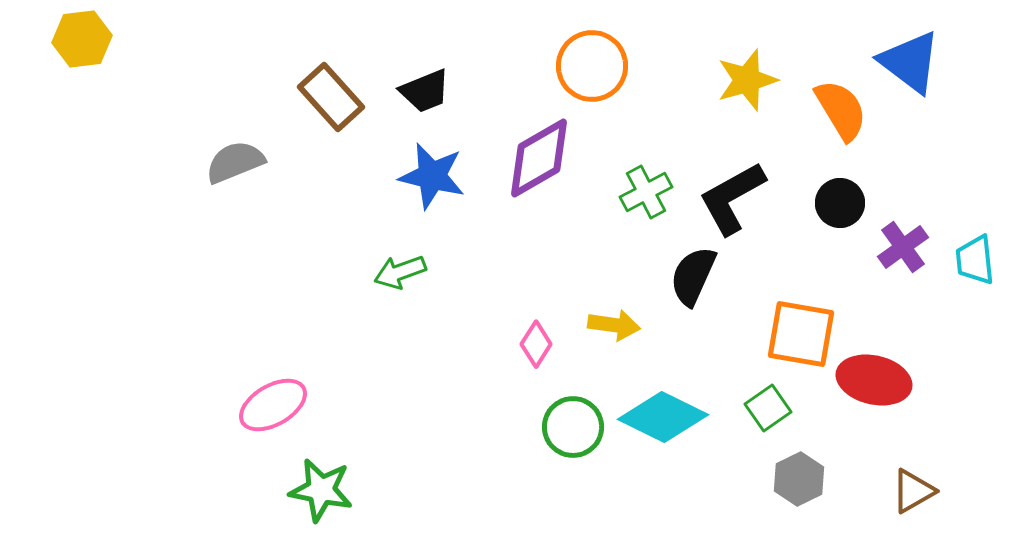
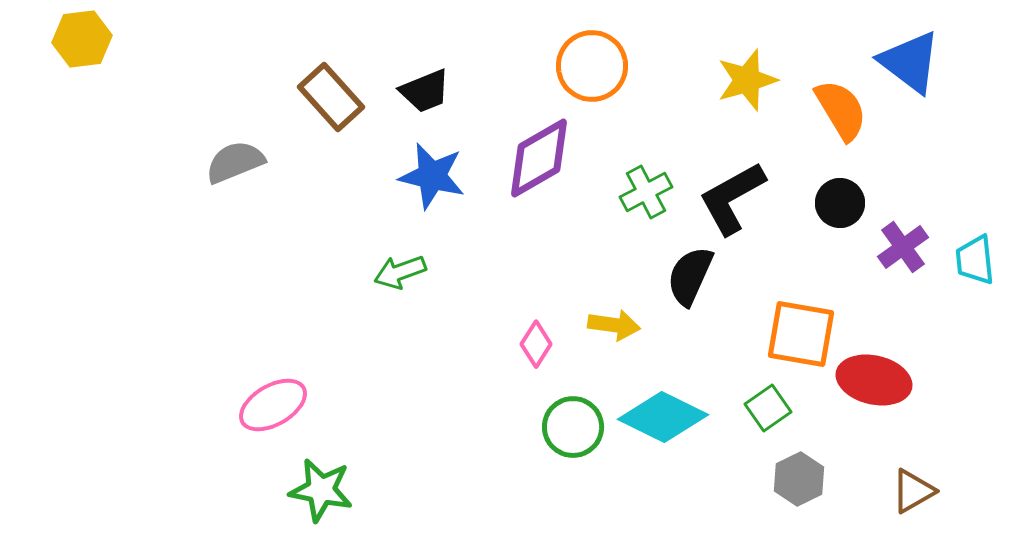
black semicircle: moved 3 px left
